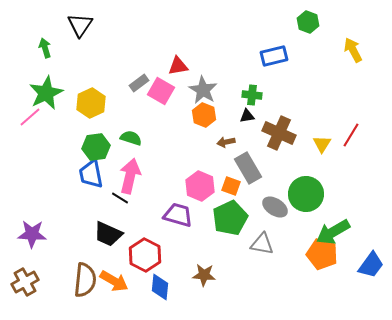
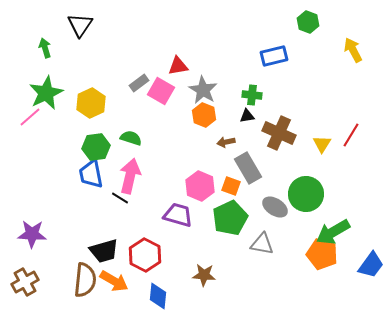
black trapezoid at (108, 234): moved 4 px left, 17 px down; rotated 40 degrees counterclockwise
blue diamond at (160, 287): moved 2 px left, 9 px down
